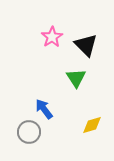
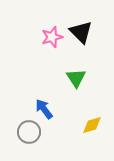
pink star: rotated 15 degrees clockwise
black triangle: moved 5 px left, 13 px up
